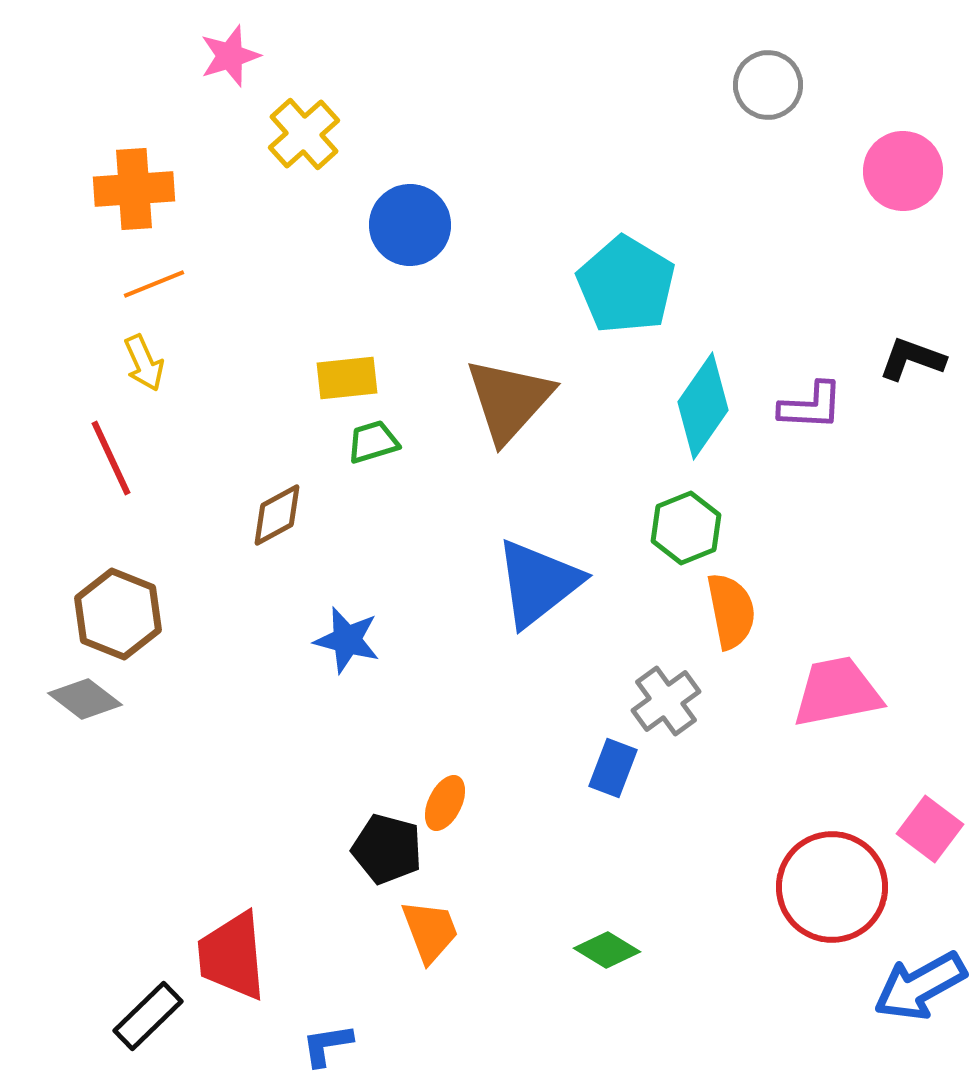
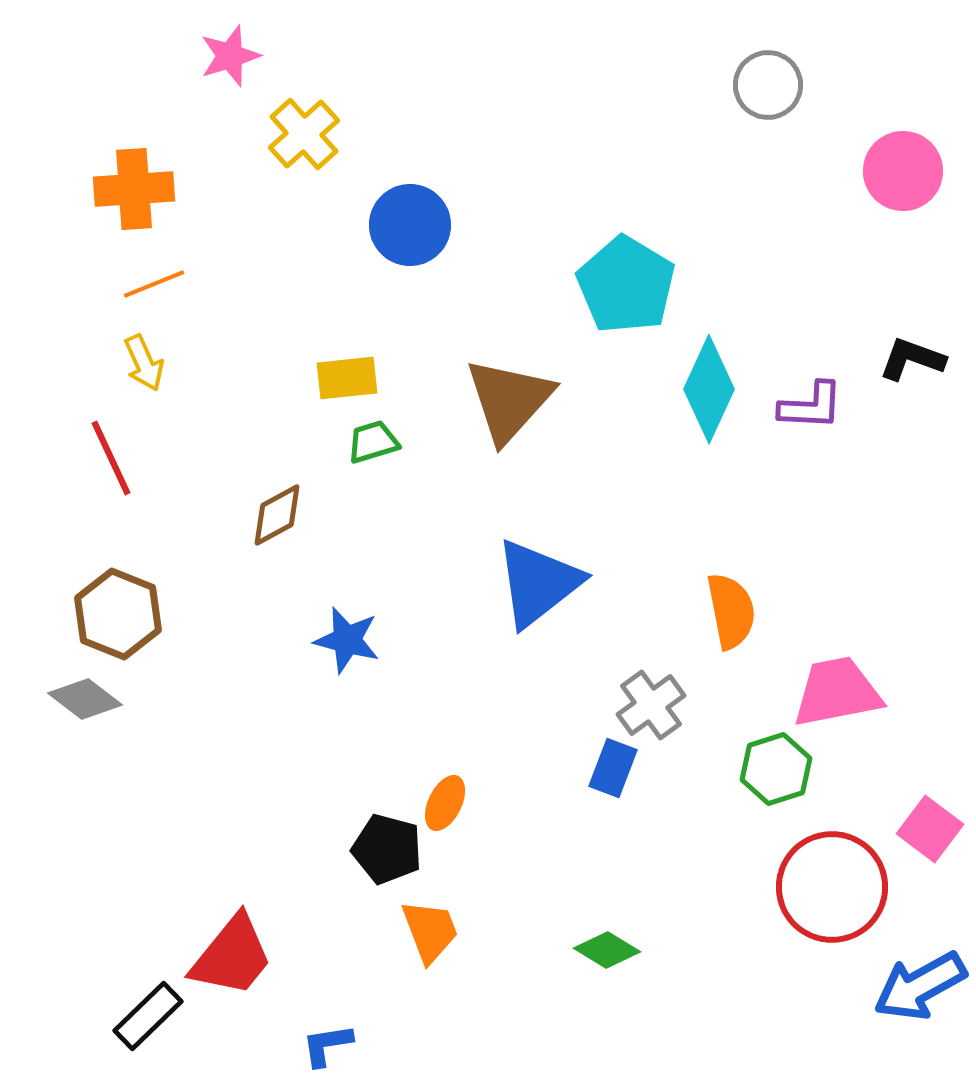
cyan diamond: moved 6 px right, 17 px up; rotated 10 degrees counterclockwise
green hexagon: moved 90 px right, 241 px down; rotated 4 degrees clockwise
gray cross: moved 15 px left, 4 px down
red trapezoid: rotated 136 degrees counterclockwise
